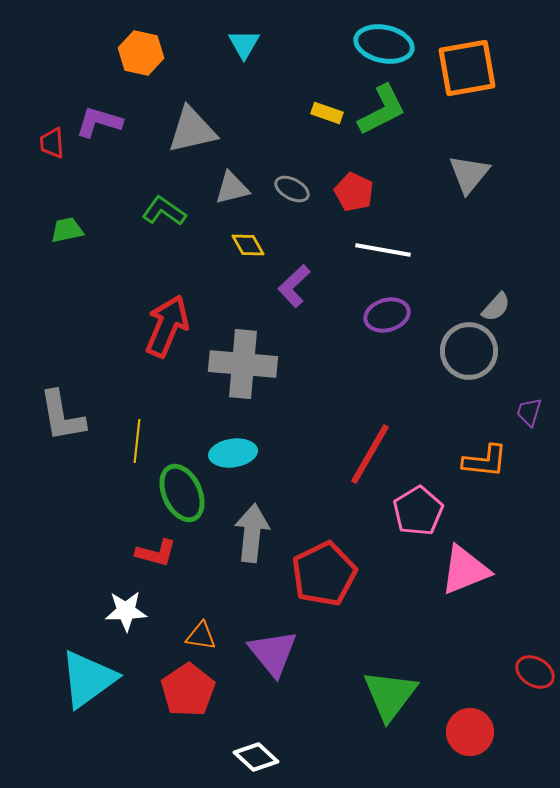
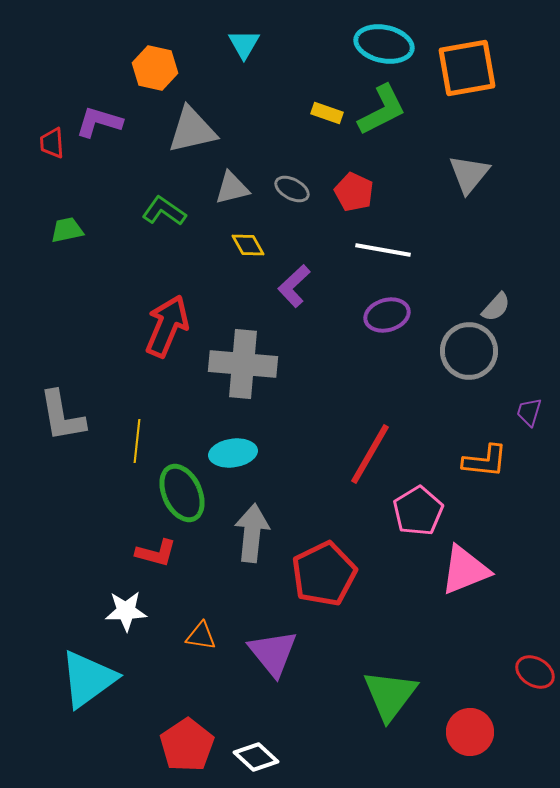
orange hexagon at (141, 53): moved 14 px right, 15 px down
red pentagon at (188, 690): moved 1 px left, 55 px down
